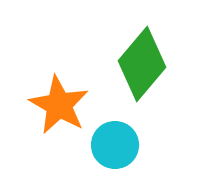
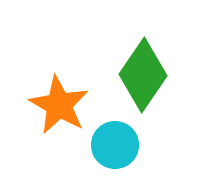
green diamond: moved 1 px right, 11 px down; rotated 6 degrees counterclockwise
